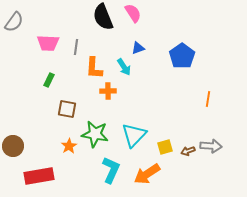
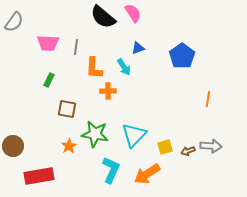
black semicircle: rotated 28 degrees counterclockwise
